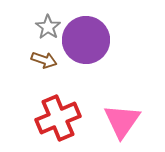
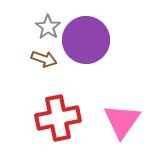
brown arrow: moved 1 px up
red cross: rotated 12 degrees clockwise
